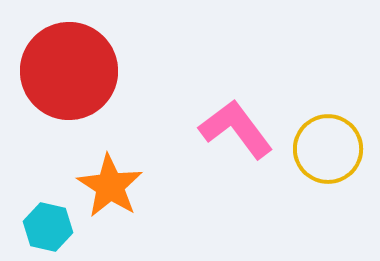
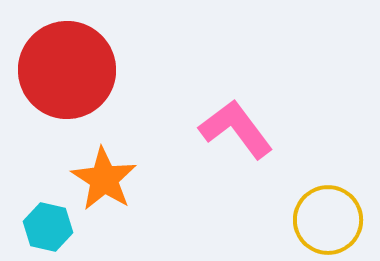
red circle: moved 2 px left, 1 px up
yellow circle: moved 71 px down
orange star: moved 6 px left, 7 px up
